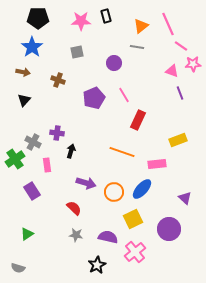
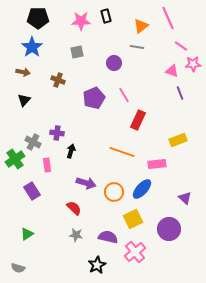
pink line at (168, 24): moved 6 px up
